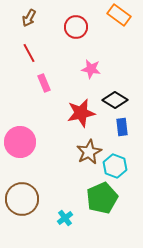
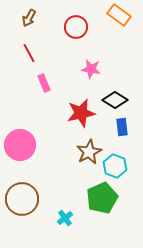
pink circle: moved 3 px down
